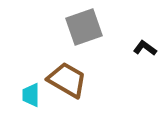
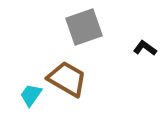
brown trapezoid: moved 1 px up
cyan trapezoid: rotated 35 degrees clockwise
